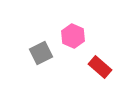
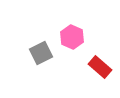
pink hexagon: moved 1 px left, 1 px down
